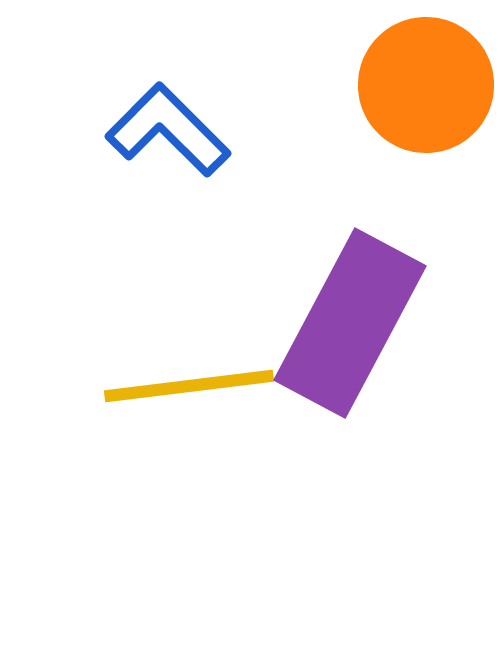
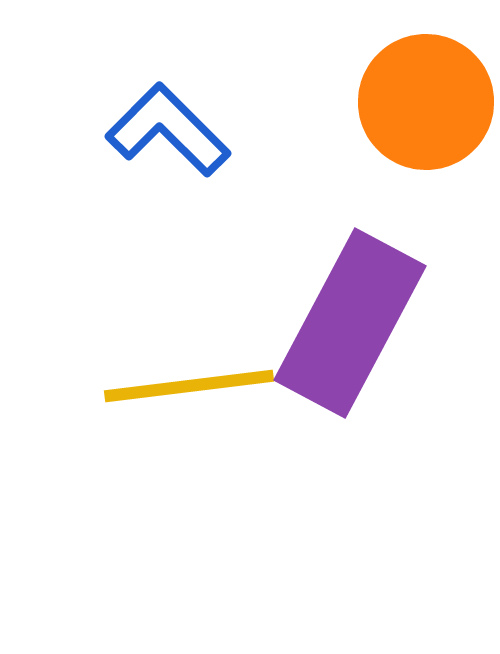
orange circle: moved 17 px down
